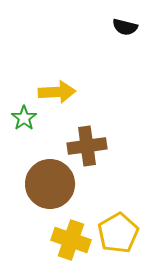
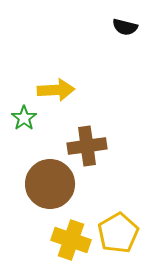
yellow arrow: moved 1 px left, 2 px up
